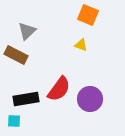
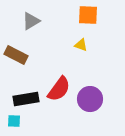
orange square: rotated 20 degrees counterclockwise
gray triangle: moved 4 px right, 10 px up; rotated 12 degrees clockwise
